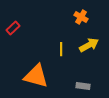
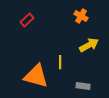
orange cross: moved 1 px up
red rectangle: moved 14 px right, 8 px up
yellow line: moved 1 px left, 13 px down
